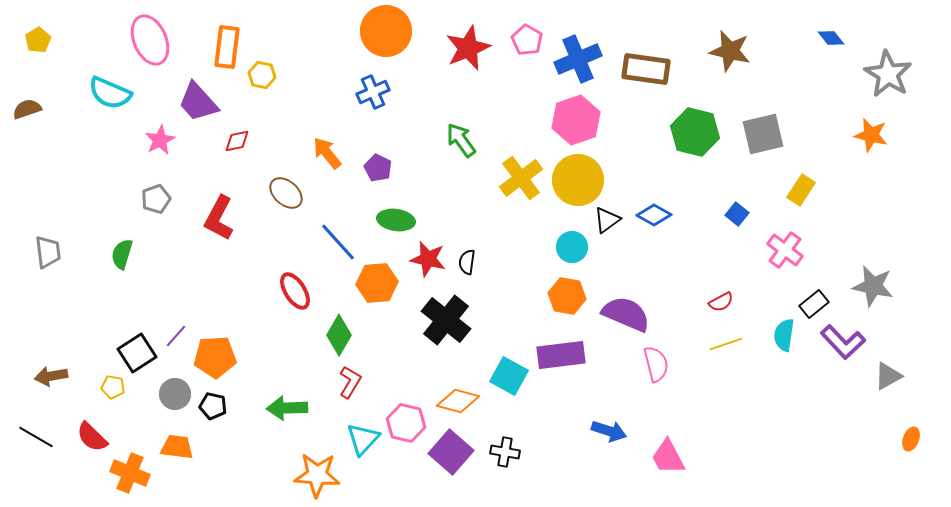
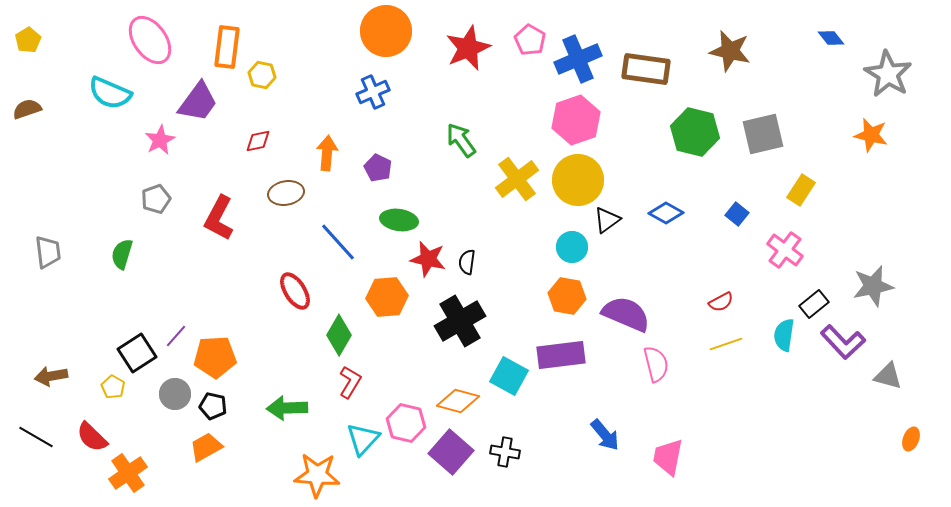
yellow pentagon at (38, 40): moved 10 px left
pink ellipse at (150, 40): rotated 12 degrees counterclockwise
pink pentagon at (527, 40): moved 3 px right
purple trapezoid at (198, 102): rotated 102 degrees counterclockwise
red diamond at (237, 141): moved 21 px right
orange arrow at (327, 153): rotated 44 degrees clockwise
yellow cross at (521, 178): moved 4 px left, 1 px down
brown ellipse at (286, 193): rotated 52 degrees counterclockwise
blue diamond at (654, 215): moved 12 px right, 2 px up
green ellipse at (396, 220): moved 3 px right
orange hexagon at (377, 283): moved 10 px right, 14 px down
gray star at (873, 286): rotated 24 degrees counterclockwise
black cross at (446, 320): moved 14 px right, 1 px down; rotated 21 degrees clockwise
gray triangle at (888, 376): rotated 44 degrees clockwise
yellow pentagon at (113, 387): rotated 20 degrees clockwise
blue arrow at (609, 431): moved 4 px left, 4 px down; rotated 32 degrees clockwise
orange trapezoid at (177, 447): moved 29 px right; rotated 36 degrees counterclockwise
pink trapezoid at (668, 457): rotated 39 degrees clockwise
orange cross at (130, 473): moved 2 px left; rotated 33 degrees clockwise
